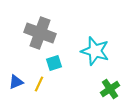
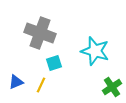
yellow line: moved 2 px right, 1 px down
green cross: moved 2 px right, 2 px up
